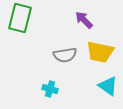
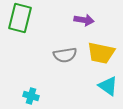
purple arrow: rotated 144 degrees clockwise
yellow trapezoid: moved 1 px right, 1 px down
cyan cross: moved 19 px left, 7 px down
